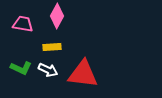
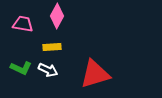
red triangle: moved 12 px right; rotated 24 degrees counterclockwise
